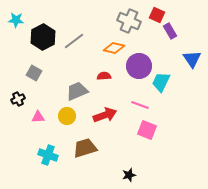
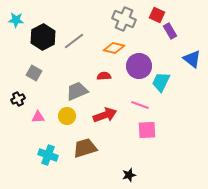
gray cross: moved 5 px left, 2 px up
blue triangle: rotated 18 degrees counterclockwise
pink square: rotated 24 degrees counterclockwise
